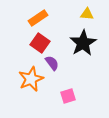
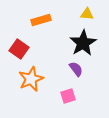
orange rectangle: moved 3 px right, 2 px down; rotated 18 degrees clockwise
red square: moved 21 px left, 6 px down
purple semicircle: moved 24 px right, 6 px down
